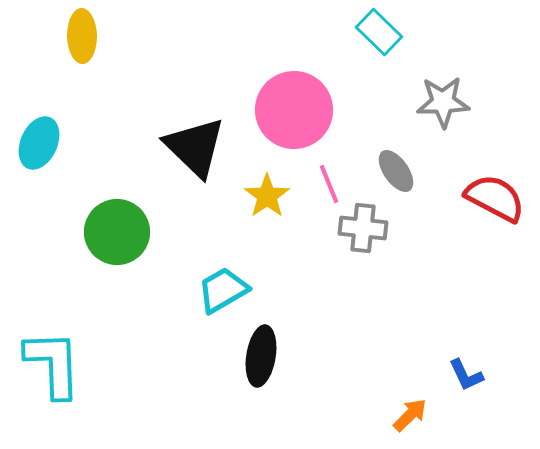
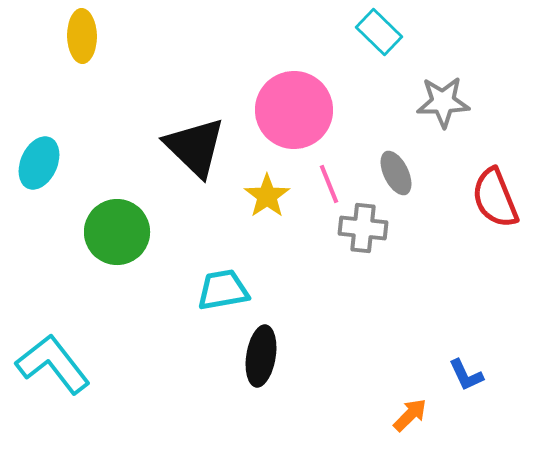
cyan ellipse: moved 20 px down
gray ellipse: moved 2 px down; rotated 9 degrees clockwise
red semicircle: rotated 140 degrees counterclockwise
cyan trapezoid: rotated 20 degrees clockwise
cyan L-shape: rotated 36 degrees counterclockwise
